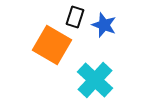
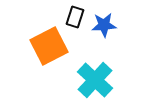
blue star: rotated 25 degrees counterclockwise
orange square: moved 3 px left, 1 px down; rotated 33 degrees clockwise
